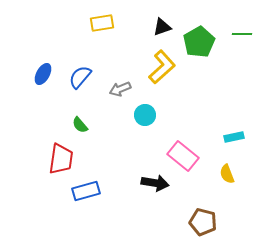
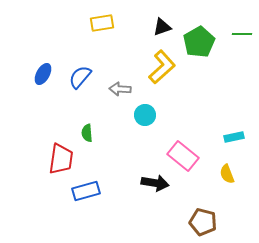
gray arrow: rotated 25 degrees clockwise
green semicircle: moved 7 px right, 8 px down; rotated 36 degrees clockwise
